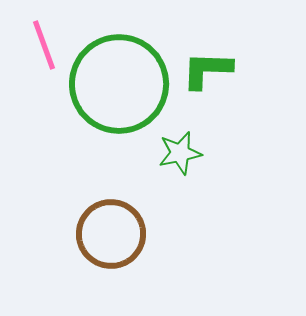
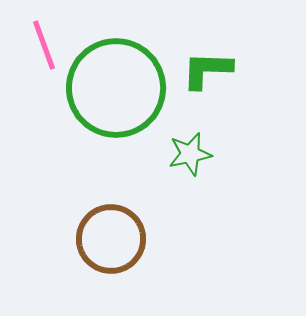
green circle: moved 3 px left, 4 px down
green star: moved 10 px right, 1 px down
brown circle: moved 5 px down
